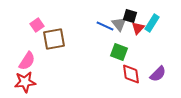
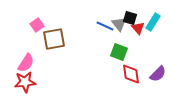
black square: moved 2 px down
cyan rectangle: moved 1 px right, 1 px up
red triangle: rotated 24 degrees counterclockwise
pink semicircle: moved 1 px left, 2 px down
